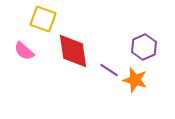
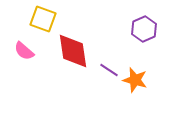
purple hexagon: moved 18 px up
